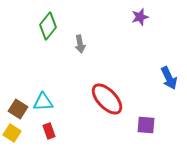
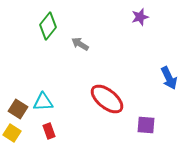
gray arrow: rotated 132 degrees clockwise
red ellipse: rotated 8 degrees counterclockwise
